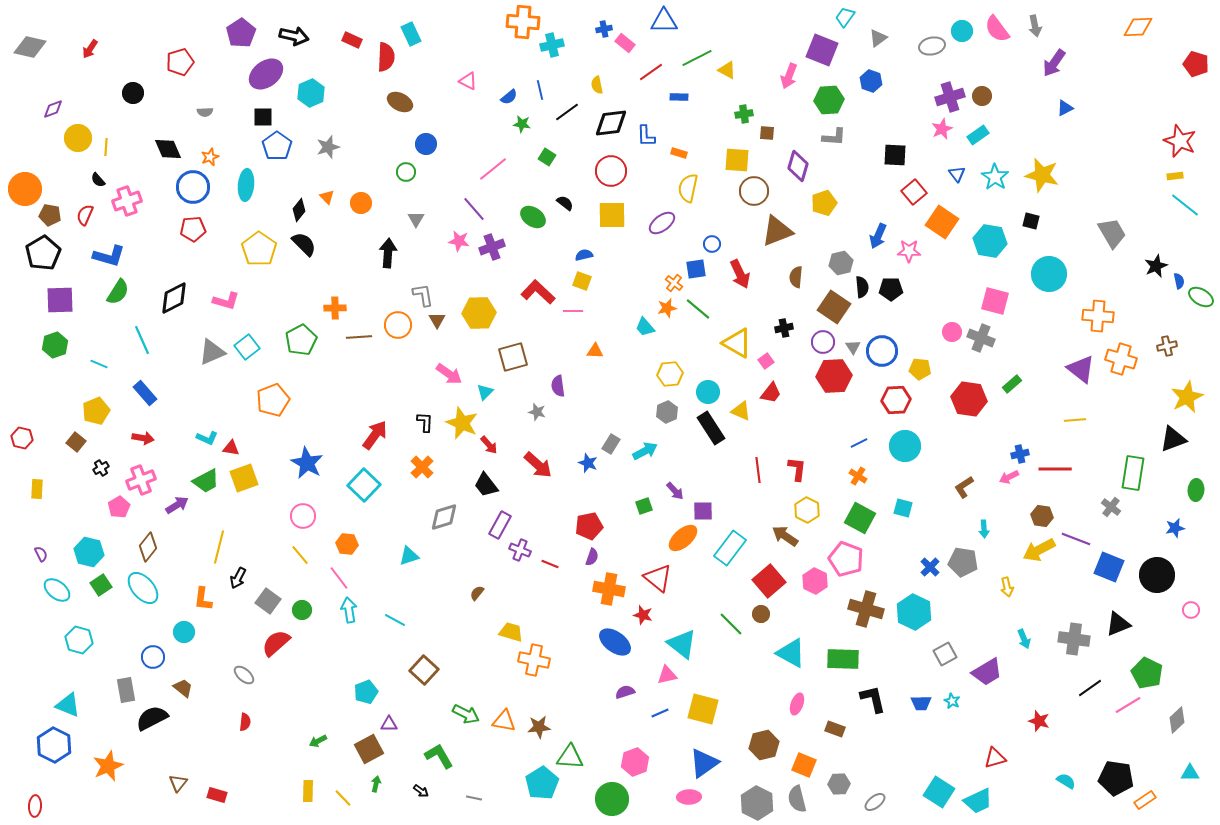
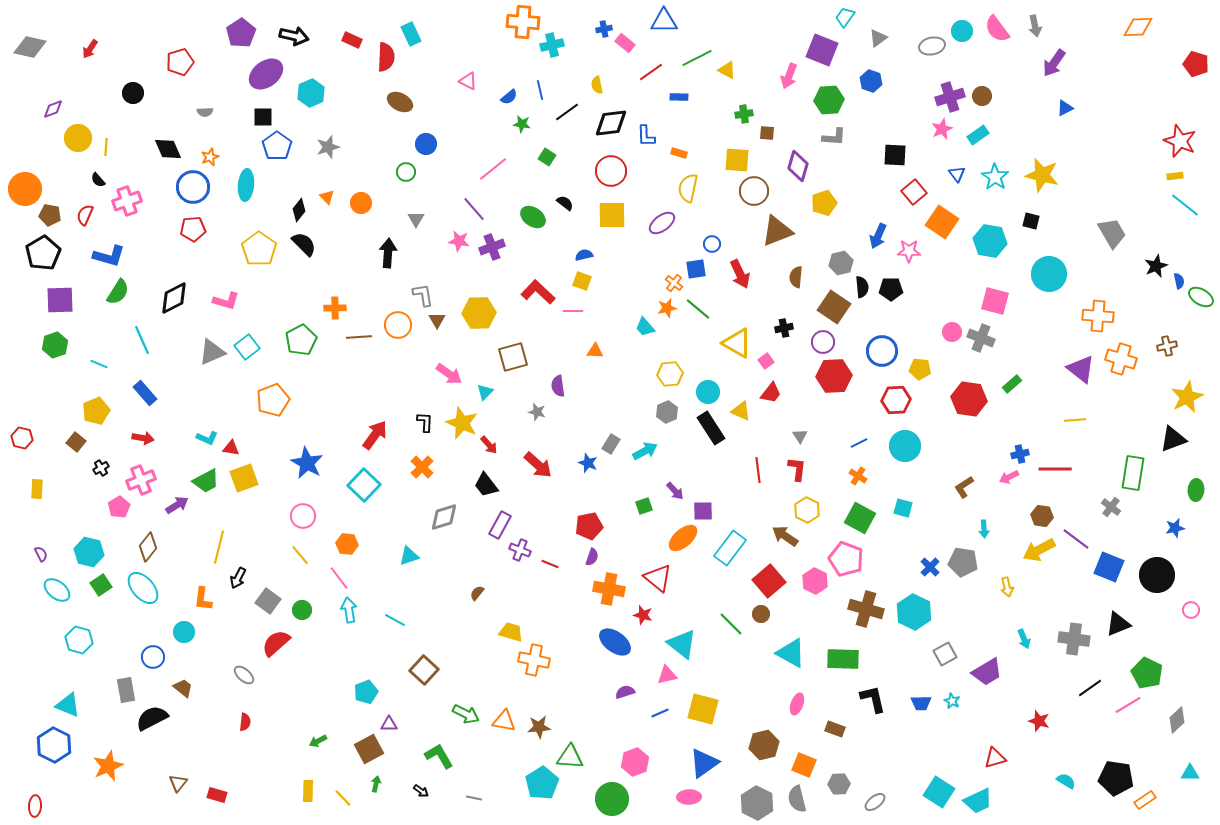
gray triangle at (853, 347): moved 53 px left, 89 px down
purple line at (1076, 539): rotated 16 degrees clockwise
